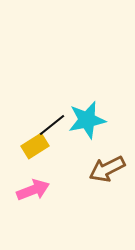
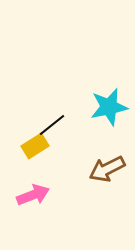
cyan star: moved 22 px right, 13 px up
pink arrow: moved 5 px down
